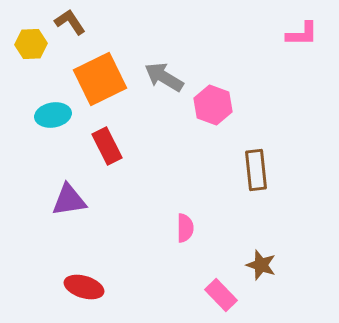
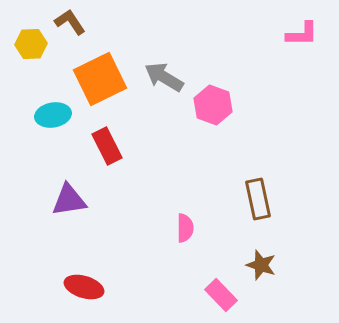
brown rectangle: moved 2 px right, 29 px down; rotated 6 degrees counterclockwise
